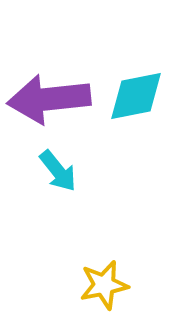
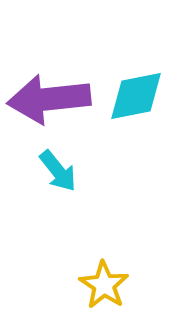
yellow star: rotated 27 degrees counterclockwise
